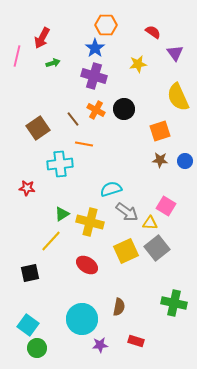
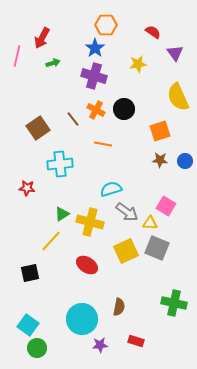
orange line: moved 19 px right
gray square: rotated 30 degrees counterclockwise
